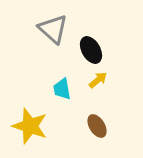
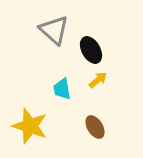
gray triangle: moved 1 px right, 1 px down
brown ellipse: moved 2 px left, 1 px down
